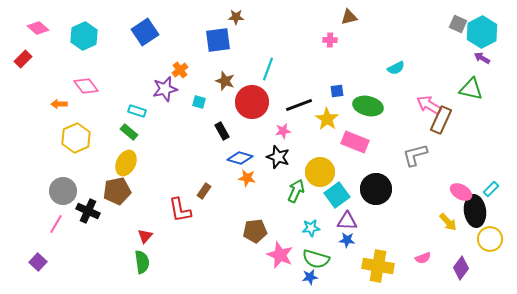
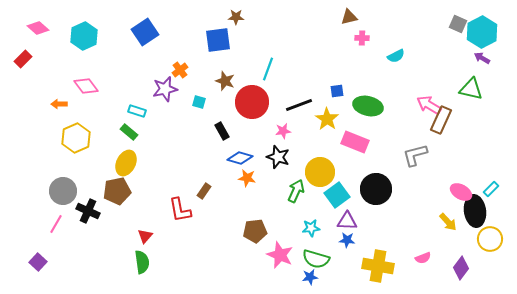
pink cross at (330, 40): moved 32 px right, 2 px up
cyan semicircle at (396, 68): moved 12 px up
